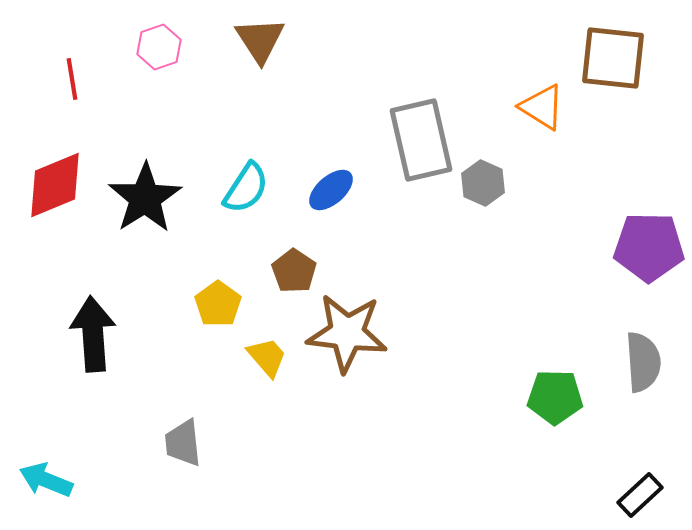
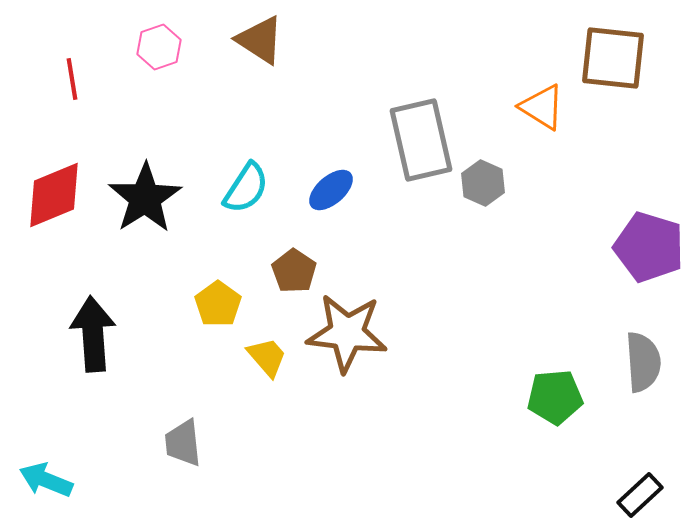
brown triangle: rotated 24 degrees counterclockwise
red diamond: moved 1 px left, 10 px down
purple pentagon: rotated 16 degrees clockwise
green pentagon: rotated 6 degrees counterclockwise
